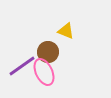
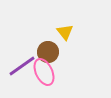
yellow triangle: moved 1 px left, 1 px down; rotated 30 degrees clockwise
